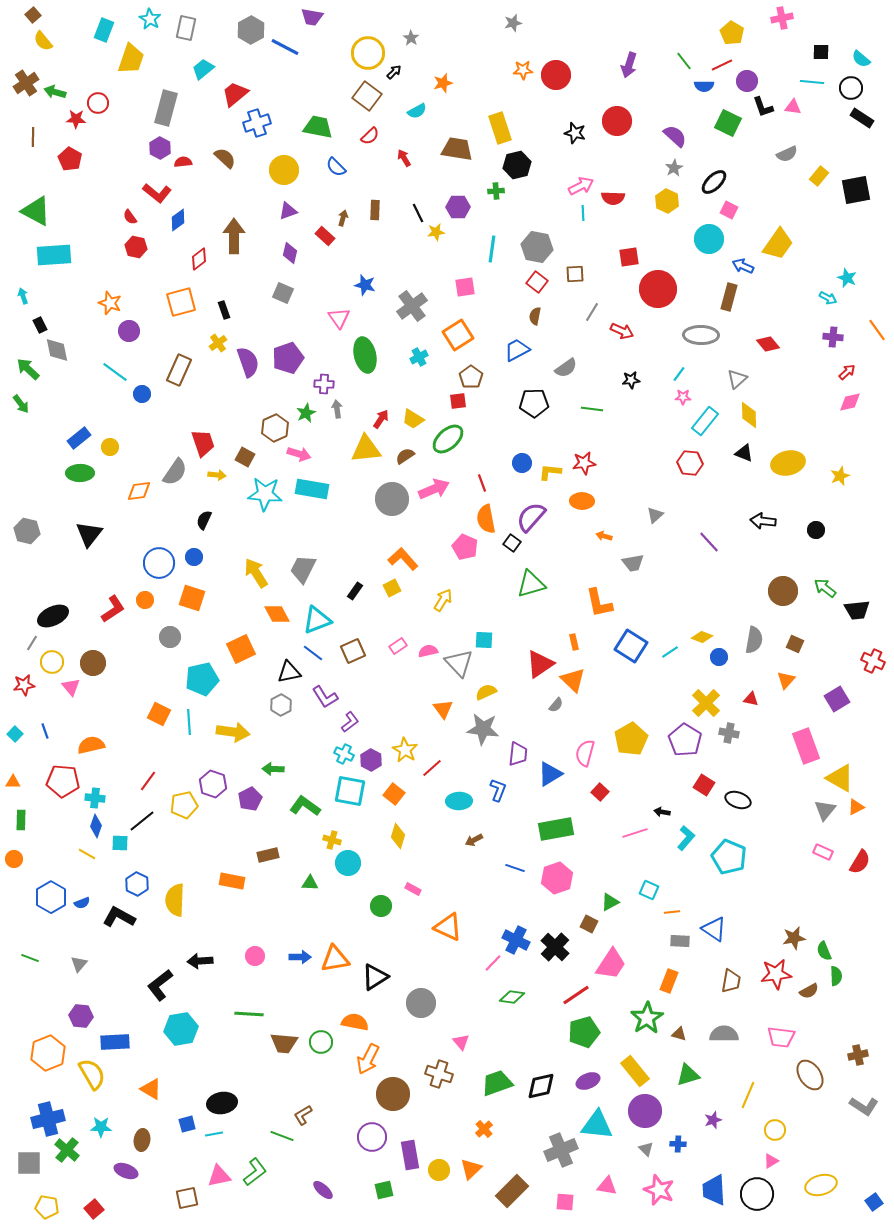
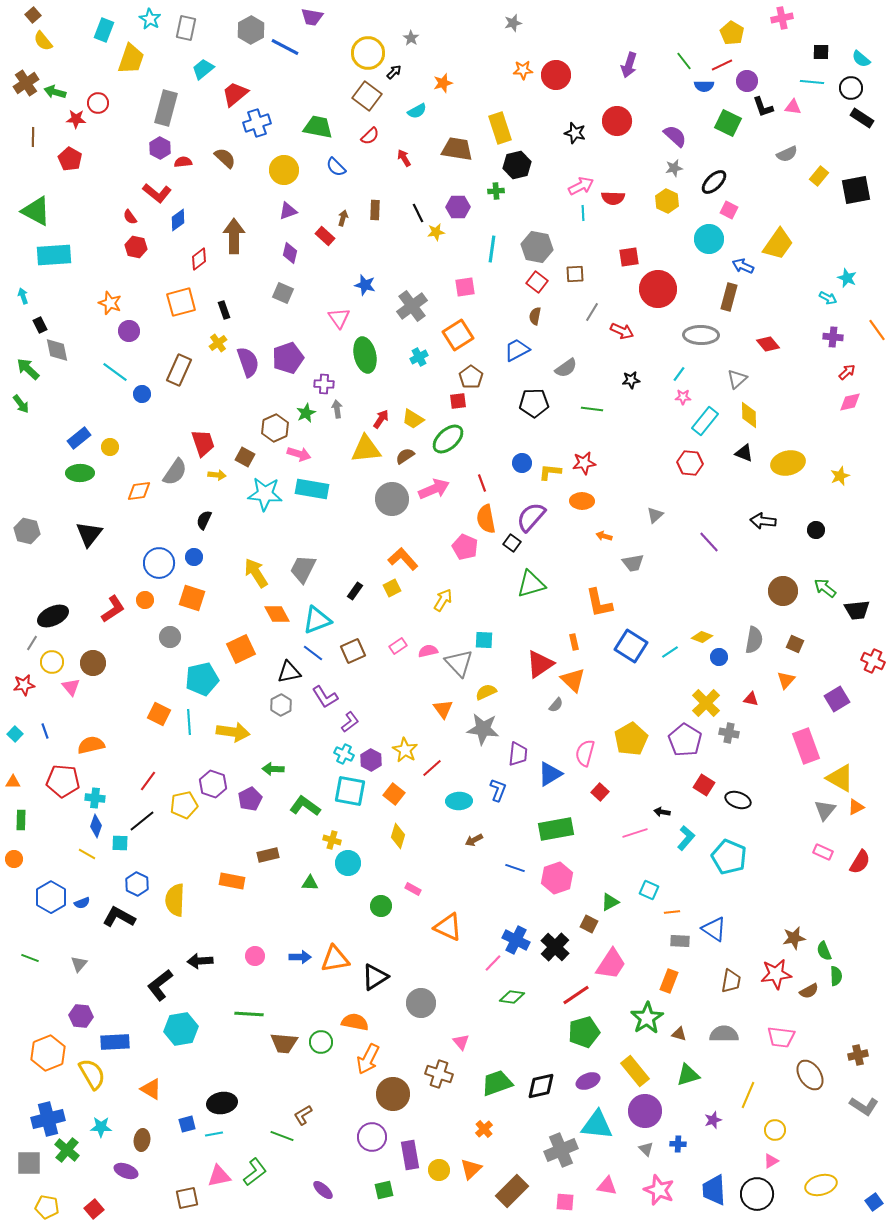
gray star at (674, 168): rotated 18 degrees clockwise
